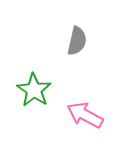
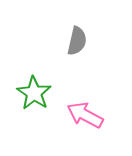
green star: moved 3 px down
